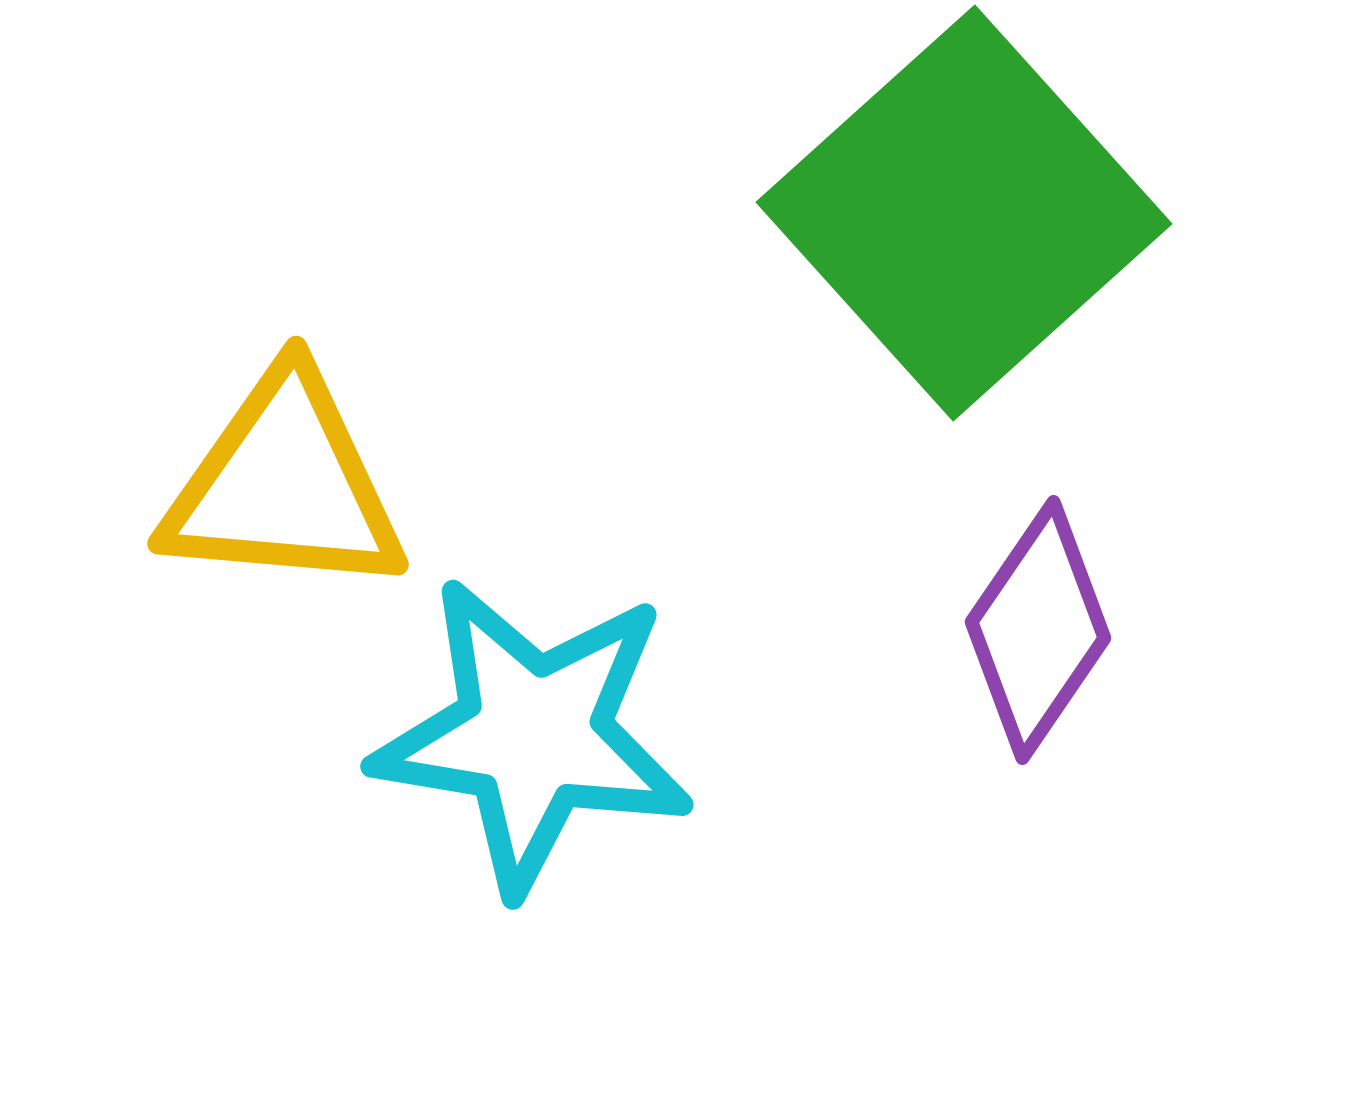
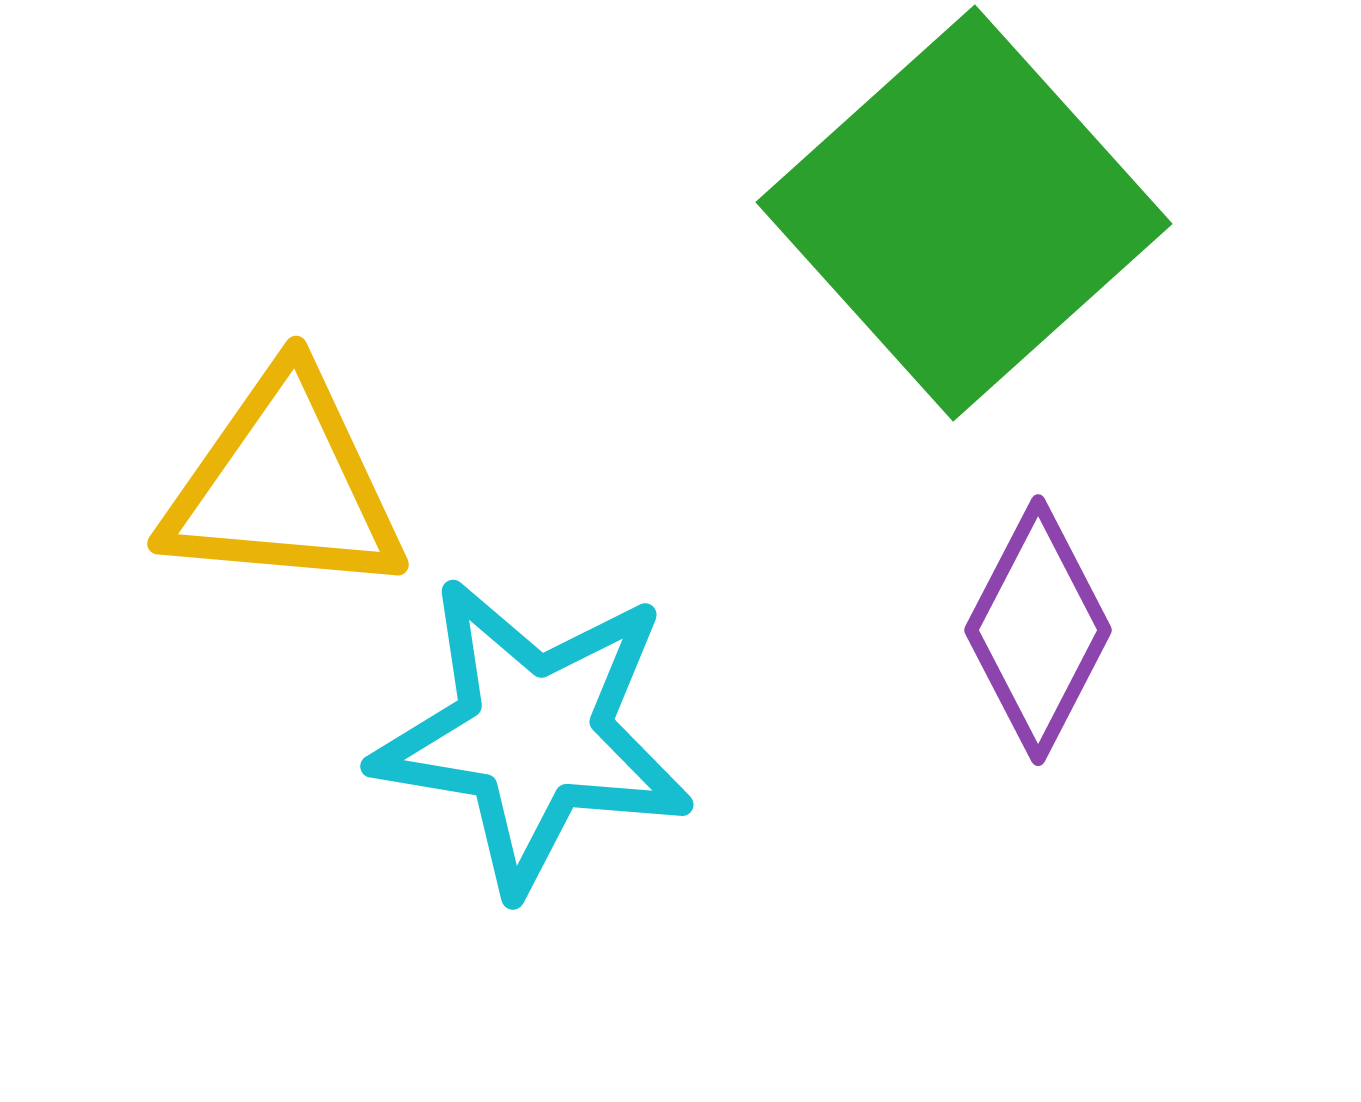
purple diamond: rotated 7 degrees counterclockwise
